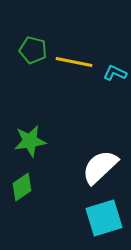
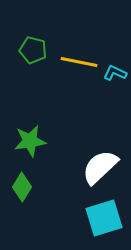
yellow line: moved 5 px right
green diamond: rotated 24 degrees counterclockwise
